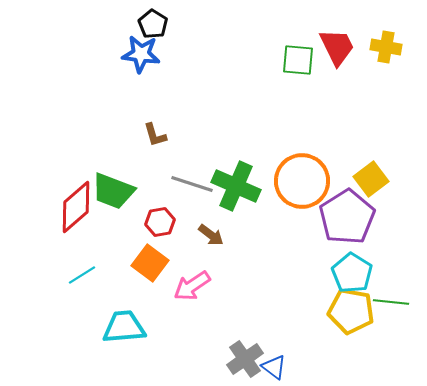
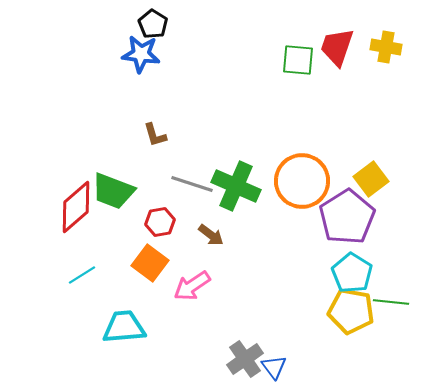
red trapezoid: rotated 135 degrees counterclockwise
blue triangle: rotated 16 degrees clockwise
